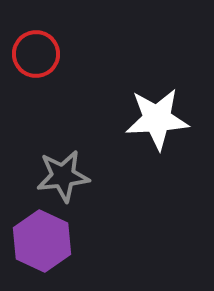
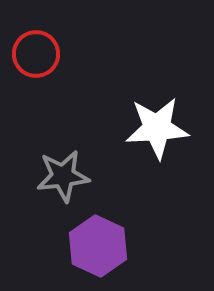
white star: moved 9 px down
purple hexagon: moved 56 px right, 5 px down
